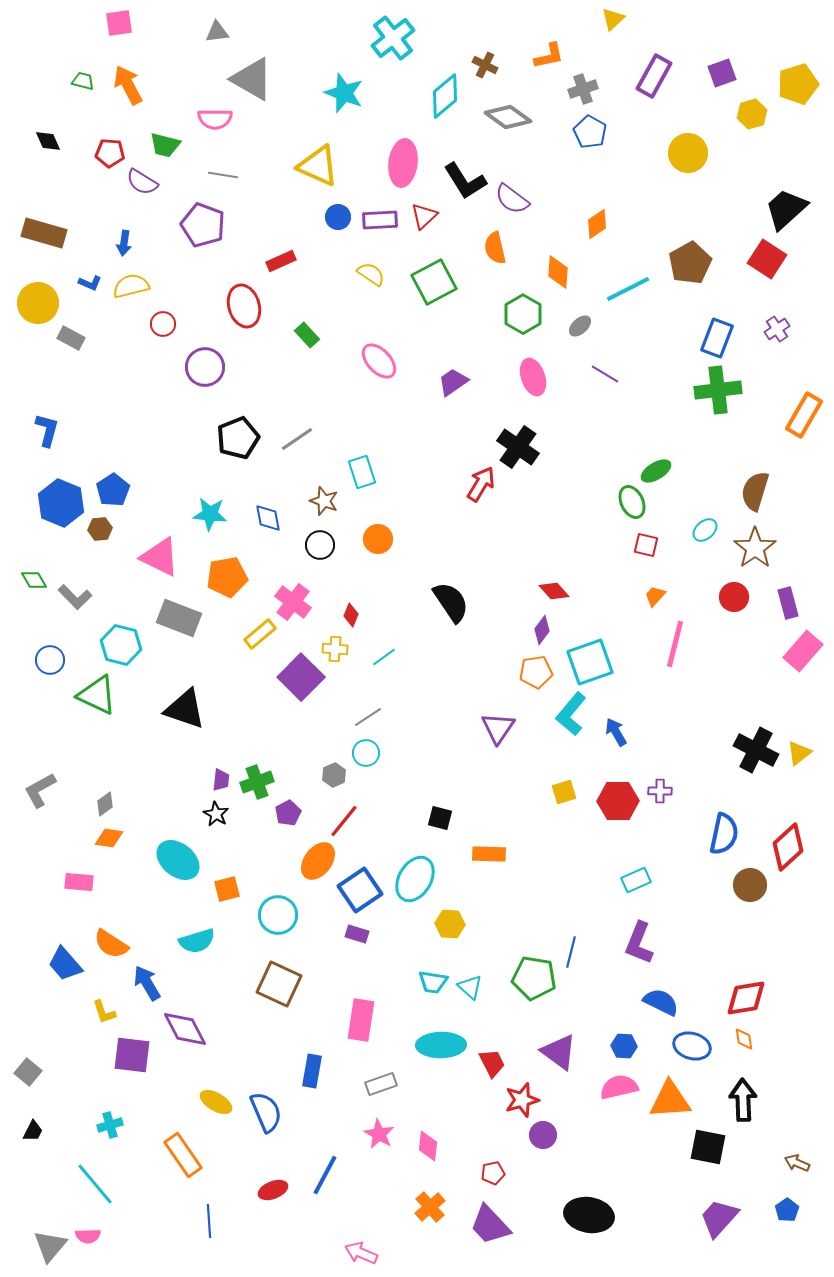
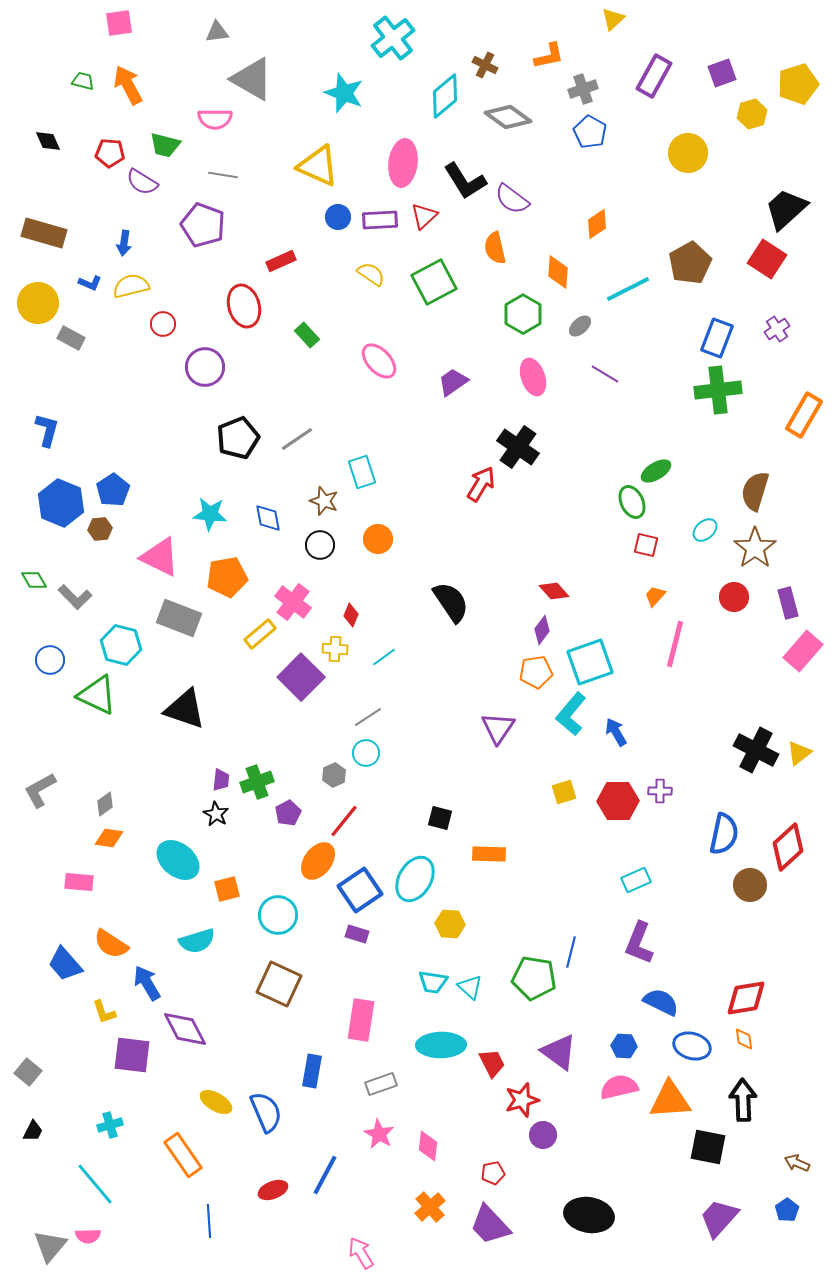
pink arrow at (361, 1253): rotated 36 degrees clockwise
